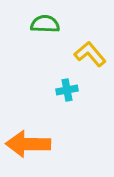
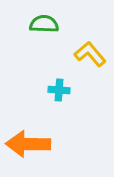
green semicircle: moved 1 px left
cyan cross: moved 8 px left; rotated 15 degrees clockwise
